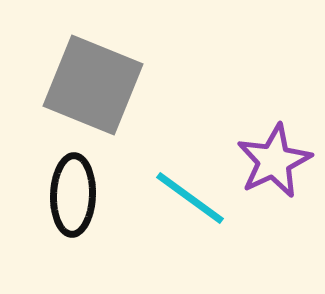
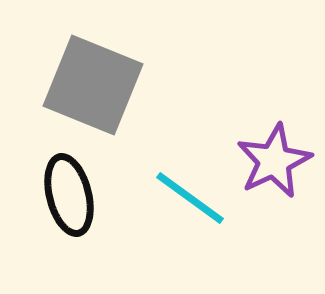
black ellipse: moved 4 px left; rotated 16 degrees counterclockwise
